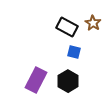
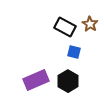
brown star: moved 3 px left, 1 px down
black rectangle: moved 2 px left
purple rectangle: rotated 40 degrees clockwise
